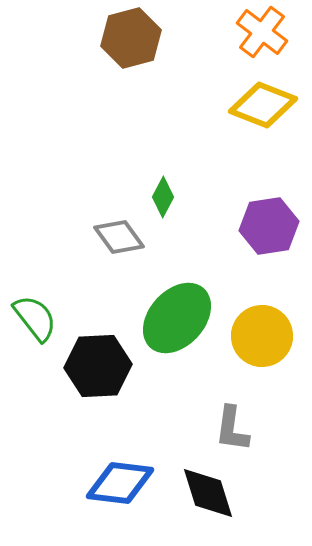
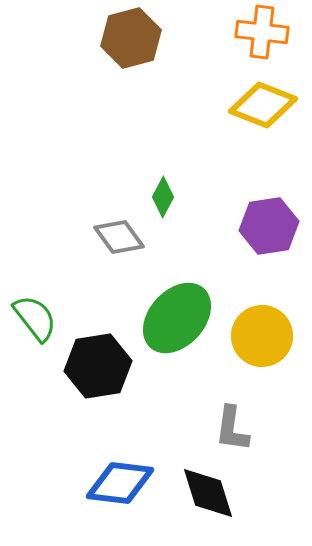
orange cross: rotated 30 degrees counterclockwise
black hexagon: rotated 6 degrees counterclockwise
